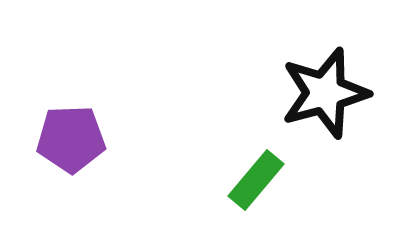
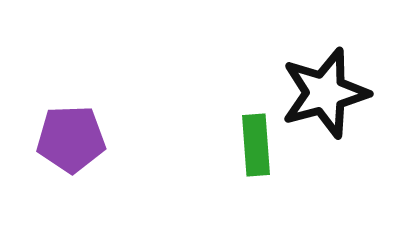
green rectangle: moved 35 px up; rotated 44 degrees counterclockwise
